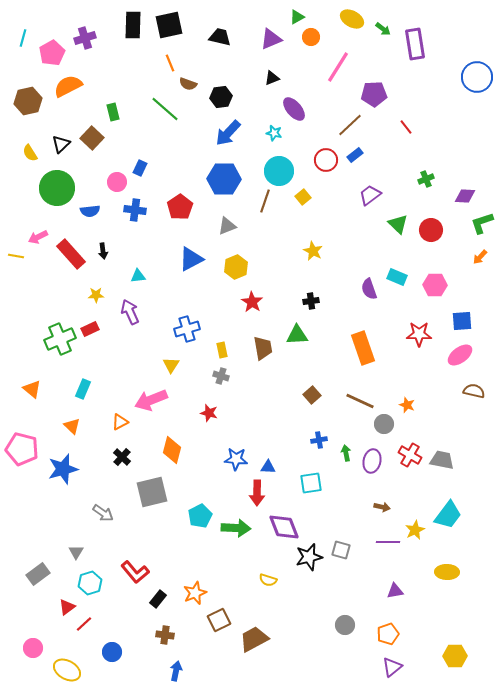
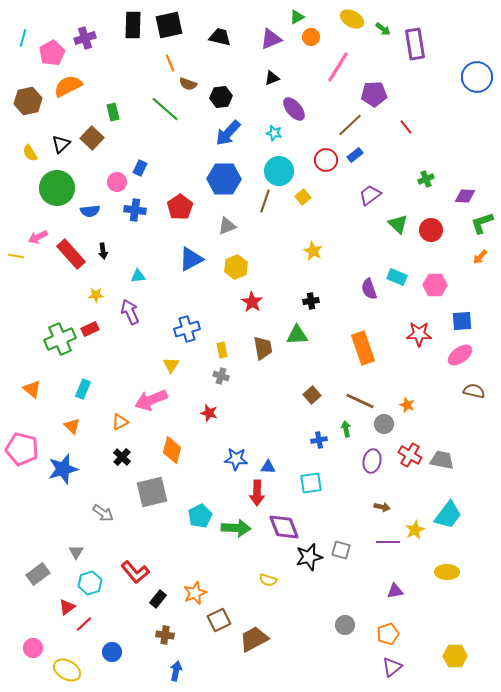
green arrow at (346, 453): moved 24 px up
